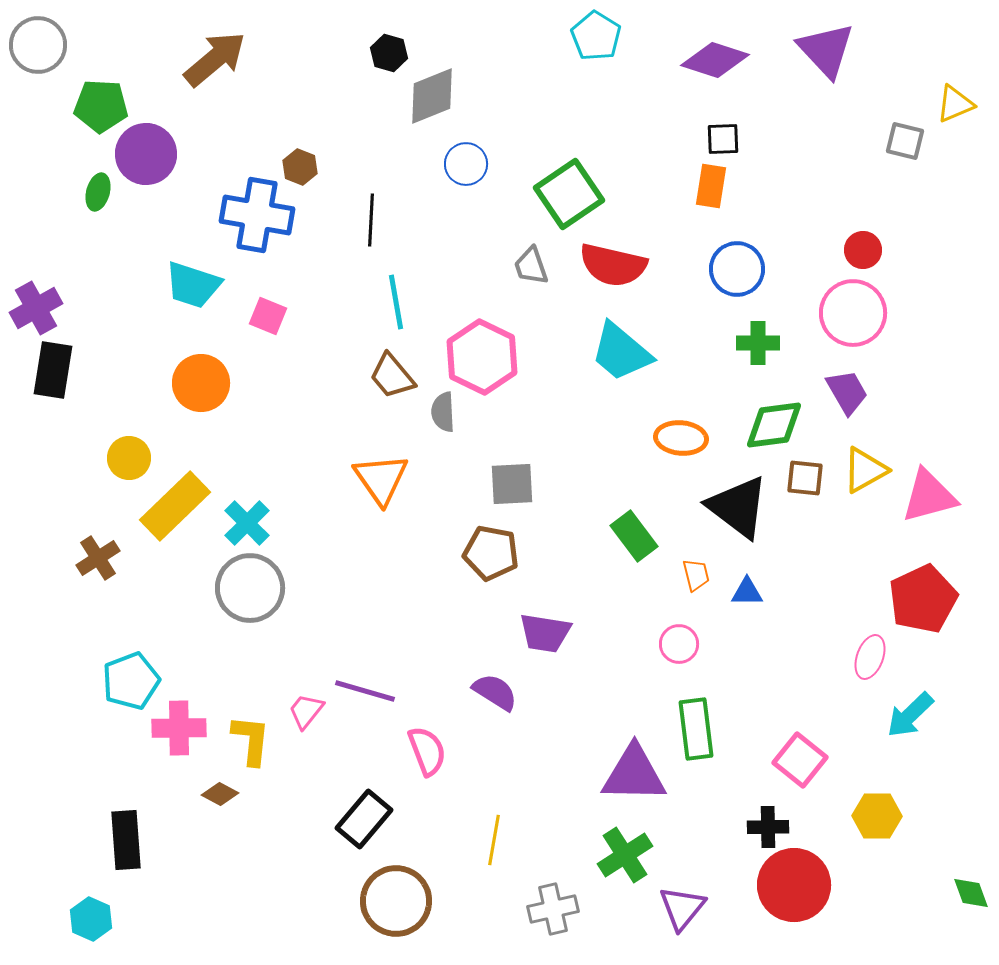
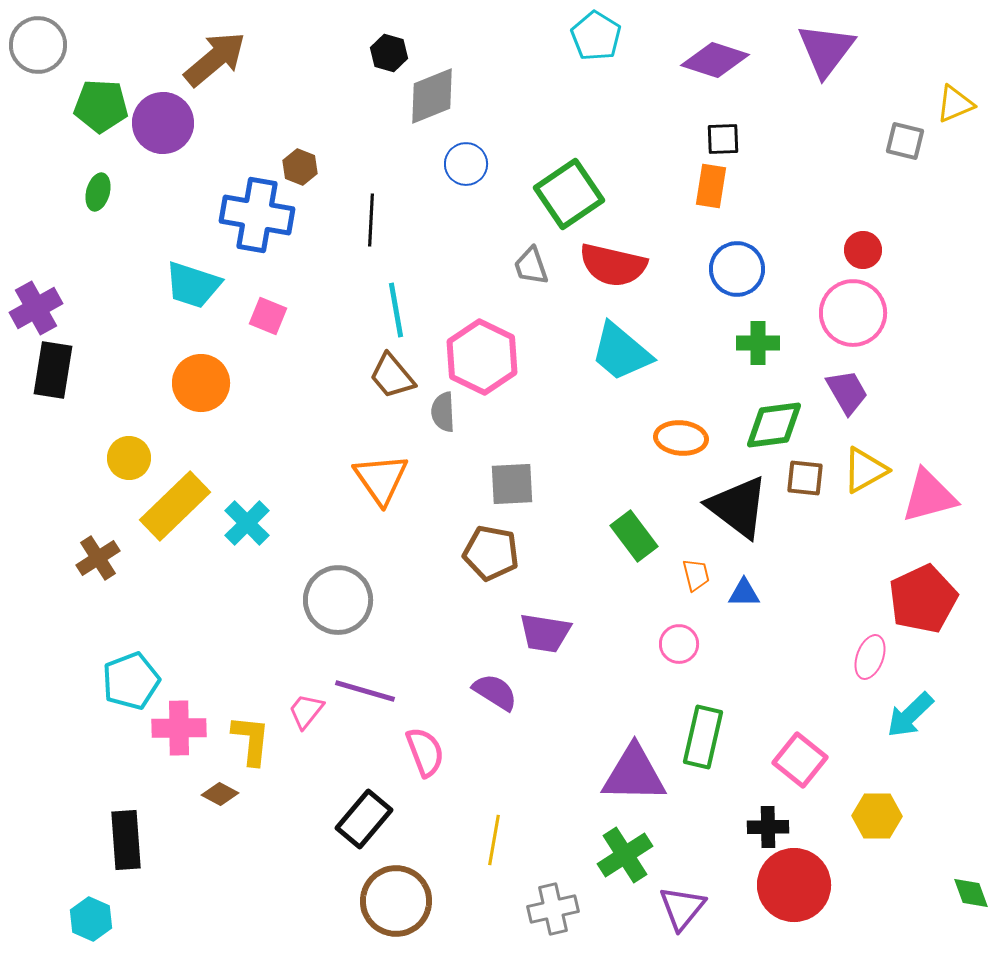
purple triangle at (826, 50): rotated 20 degrees clockwise
purple circle at (146, 154): moved 17 px right, 31 px up
cyan line at (396, 302): moved 8 px down
gray circle at (250, 588): moved 88 px right, 12 px down
blue triangle at (747, 592): moved 3 px left, 1 px down
green rectangle at (696, 729): moved 7 px right, 8 px down; rotated 20 degrees clockwise
pink semicircle at (427, 751): moved 2 px left, 1 px down
